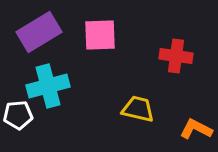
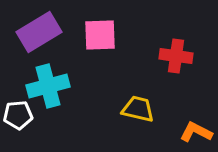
orange L-shape: moved 3 px down
